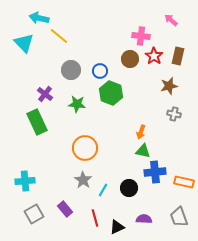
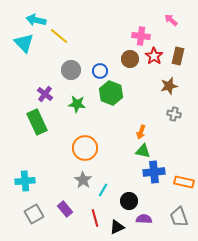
cyan arrow: moved 3 px left, 2 px down
blue cross: moved 1 px left
black circle: moved 13 px down
